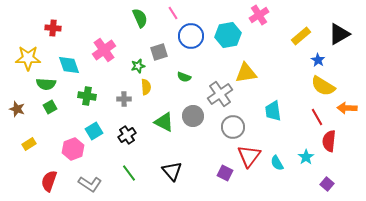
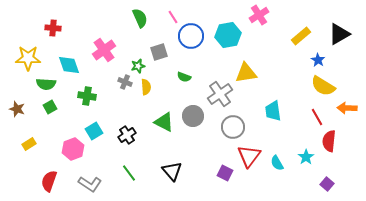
pink line at (173, 13): moved 4 px down
gray cross at (124, 99): moved 1 px right, 17 px up; rotated 24 degrees clockwise
